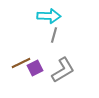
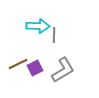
cyan arrow: moved 11 px left, 10 px down
gray line: rotated 14 degrees counterclockwise
brown line: moved 3 px left, 1 px down
